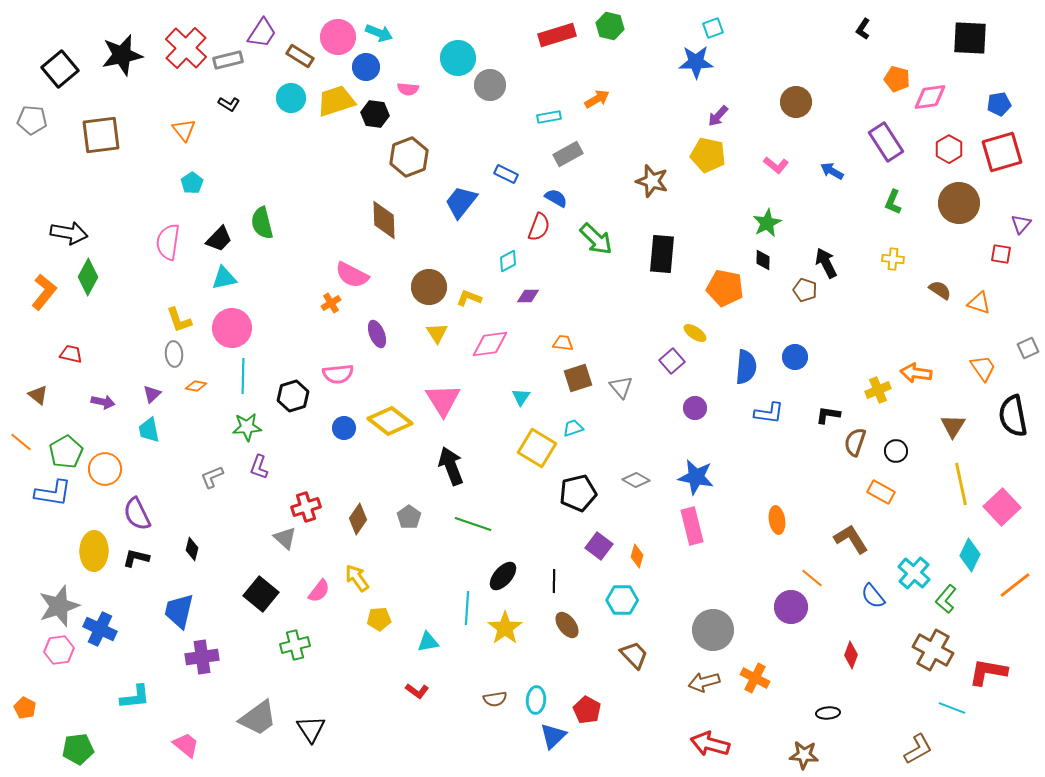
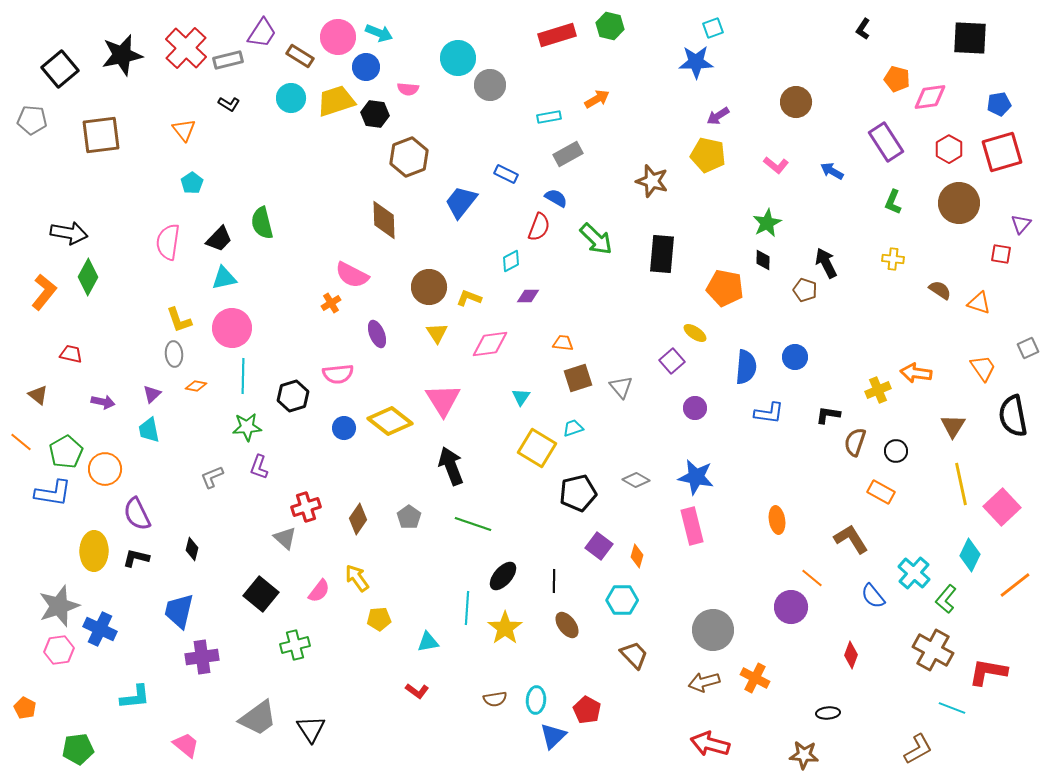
purple arrow at (718, 116): rotated 15 degrees clockwise
cyan diamond at (508, 261): moved 3 px right
